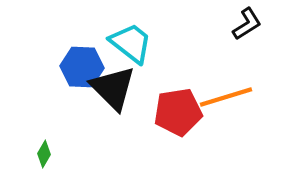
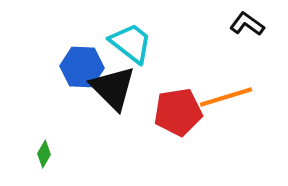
black L-shape: rotated 112 degrees counterclockwise
